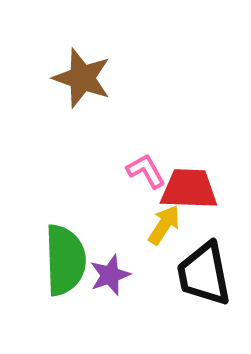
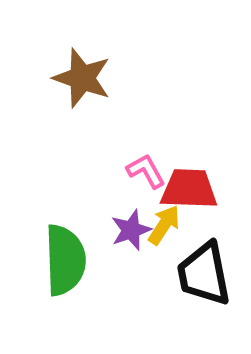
purple star: moved 21 px right, 45 px up
